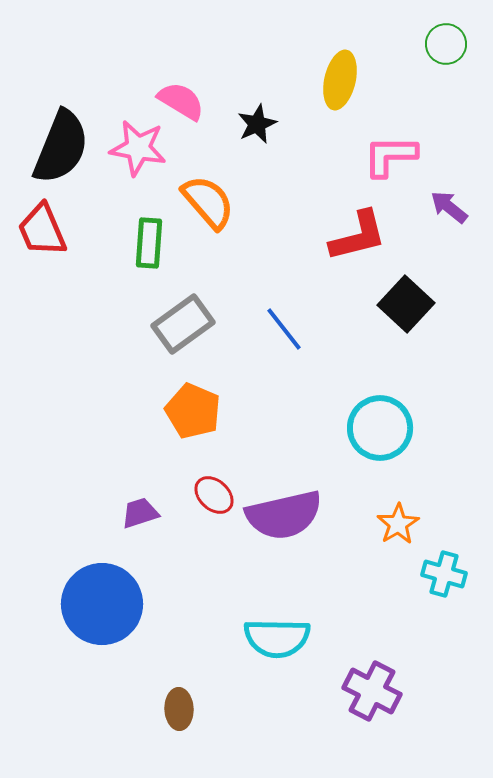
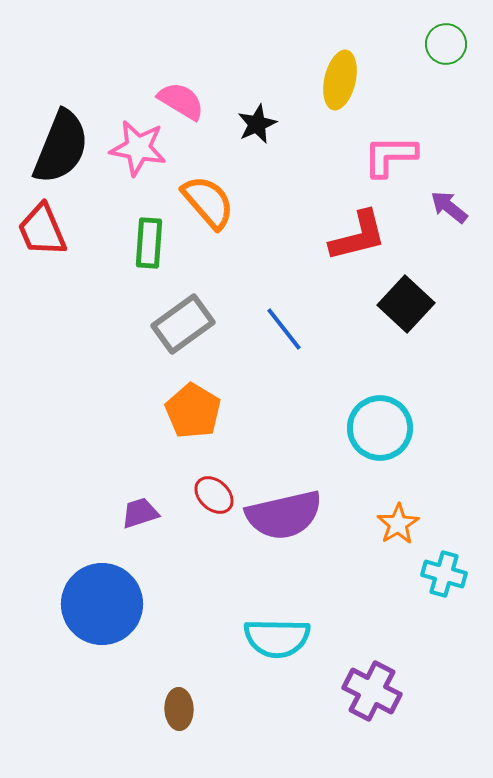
orange pentagon: rotated 8 degrees clockwise
